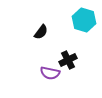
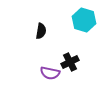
black semicircle: moved 1 px up; rotated 28 degrees counterclockwise
black cross: moved 2 px right, 2 px down
